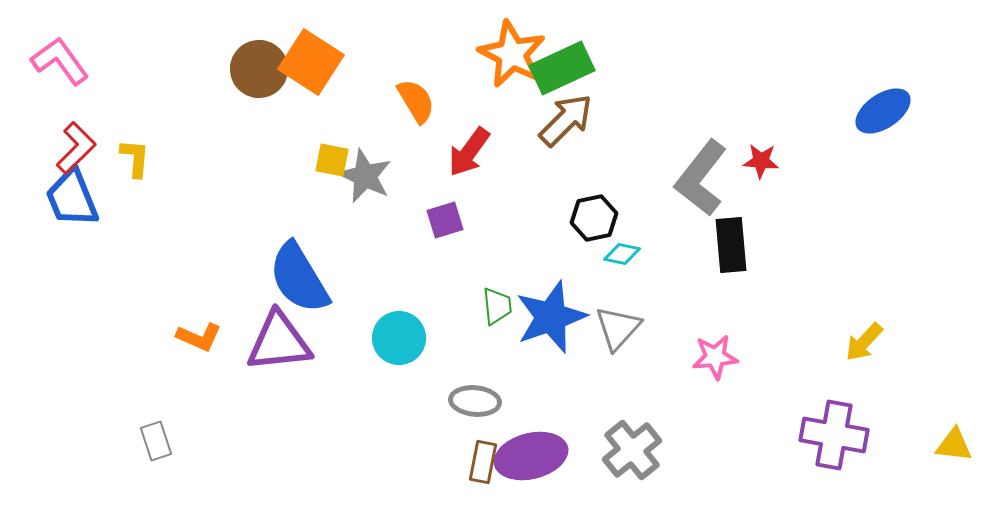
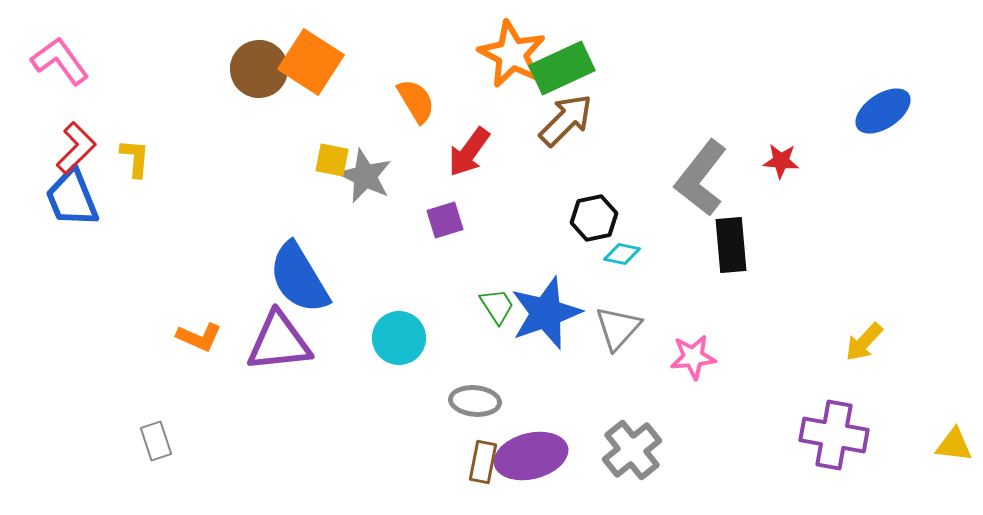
red star: moved 20 px right
green trapezoid: rotated 27 degrees counterclockwise
blue star: moved 5 px left, 4 px up
pink star: moved 22 px left
